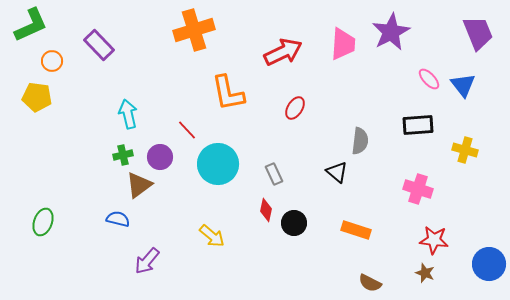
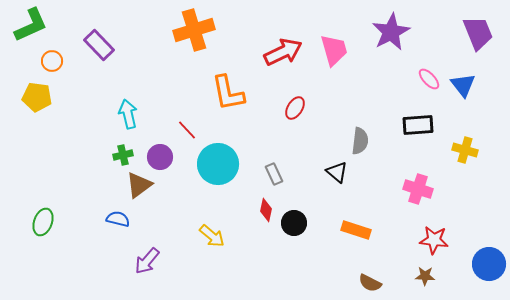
pink trapezoid: moved 9 px left, 6 px down; rotated 20 degrees counterclockwise
brown star: moved 3 px down; rotated 18 degrees counterclockwise
